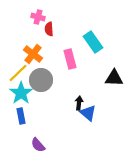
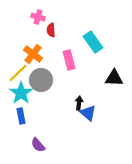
red semicircle: moved 2 px right, 1 px down
pink rectangle: moved 1 px left, 1 px down
